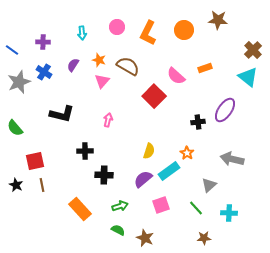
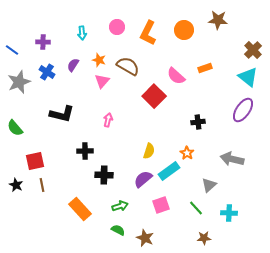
blue cross at (44, 72): moved 3 px right
purple ellipse at (225, 110): moved 18 px right
